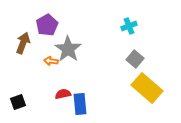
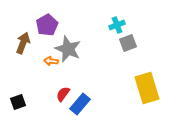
cyan cross: moved 12 px left, 1 px up
gray star: rotated 12 degrees counterclockwise
gray square: moved 7 px left, 16 px up; rotated 30 degrees clockwise
yellow rectangle: rotated 32 degrees clockwise
red semicircle: rotated 42 degrees counterclockwise
blue rectangle: rotated 45 degrees clockwise
